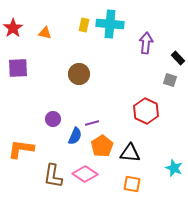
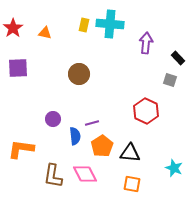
blue semicircle: rotated 30 degrees counterclockwise
pink diamond: rotated 30 degrees clockwise
